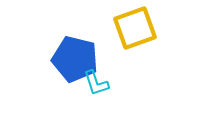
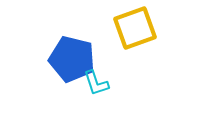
blue pentagon: moved 3 px left
